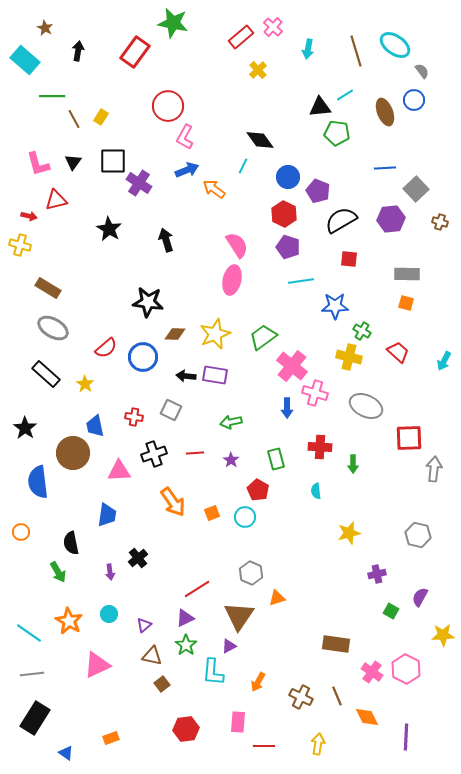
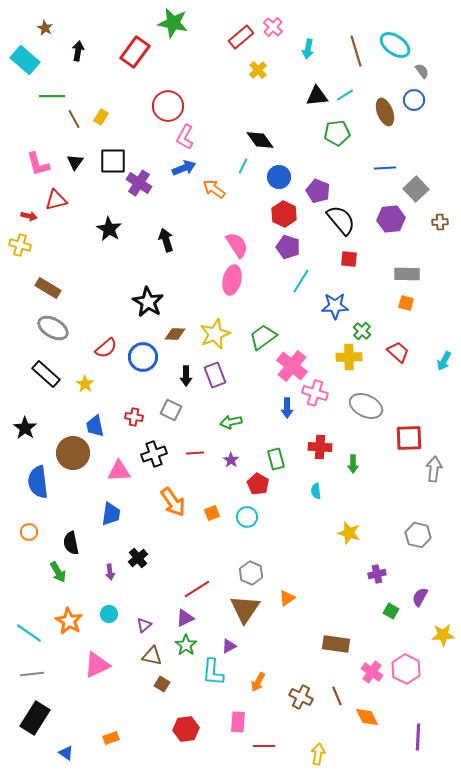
black triangle at (320, 107): moved 3 px left, 11 px up
green pentagon at (337, 133): rotated 15 degrees counterclockwise
black triangle at (73, 162): moved 2 px right
blue arrow at (187, 170): moved 3 px left, 2 px up
blue circle at (288, 177): moved 9 px left
black semicircle at (341, 220): rotated 80 degrees clockwise
brown cross at (440, 222): rotated 21 degrees counterclockwise
cyan line at (301, 281): rotated 50 degrees counterclockwise
black star at (148, 302): rotated 24 degrees clockwise
green cross at (362, 331): rotated 12 degrees clockwise
yellow cross at (349, 357): rotated 15 degrees counterclockwise
purple rectangle at (215, 375): rotated 60 degrees clockwise
black arrow at (186, 376): rotated 96 degrees counterclockwise
red pentagon at (258, 490): moved 6 px up
blue trapezoid at (107, 515): moved 4 px right, 1 px up
cyan circle at (245, 517): moved 2 px right
orange circle at (21, 532): moved 8 px right
yellow star at (349, 533): rotated 30 degrees clockwise
orange triangle at (277, 598): moved 10 px right; rotated 18 degrees counterclockwise
brown triangle at (239, 616): moved 6 px right, 7 px up
brown square at (162, 684): rotated 21 degrees counterclockwise
purple line at (406, 737): moved 12 px right
yellow arrow at (318, 744): moved 10 px down
